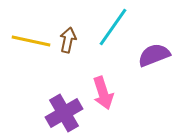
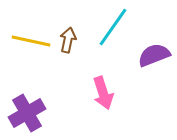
purple cross: moved 37 px left
